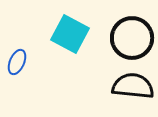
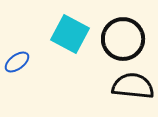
black circle: moved 9 px left, 1 px down
blue ellipse: rotated 30 degrees clockwise
